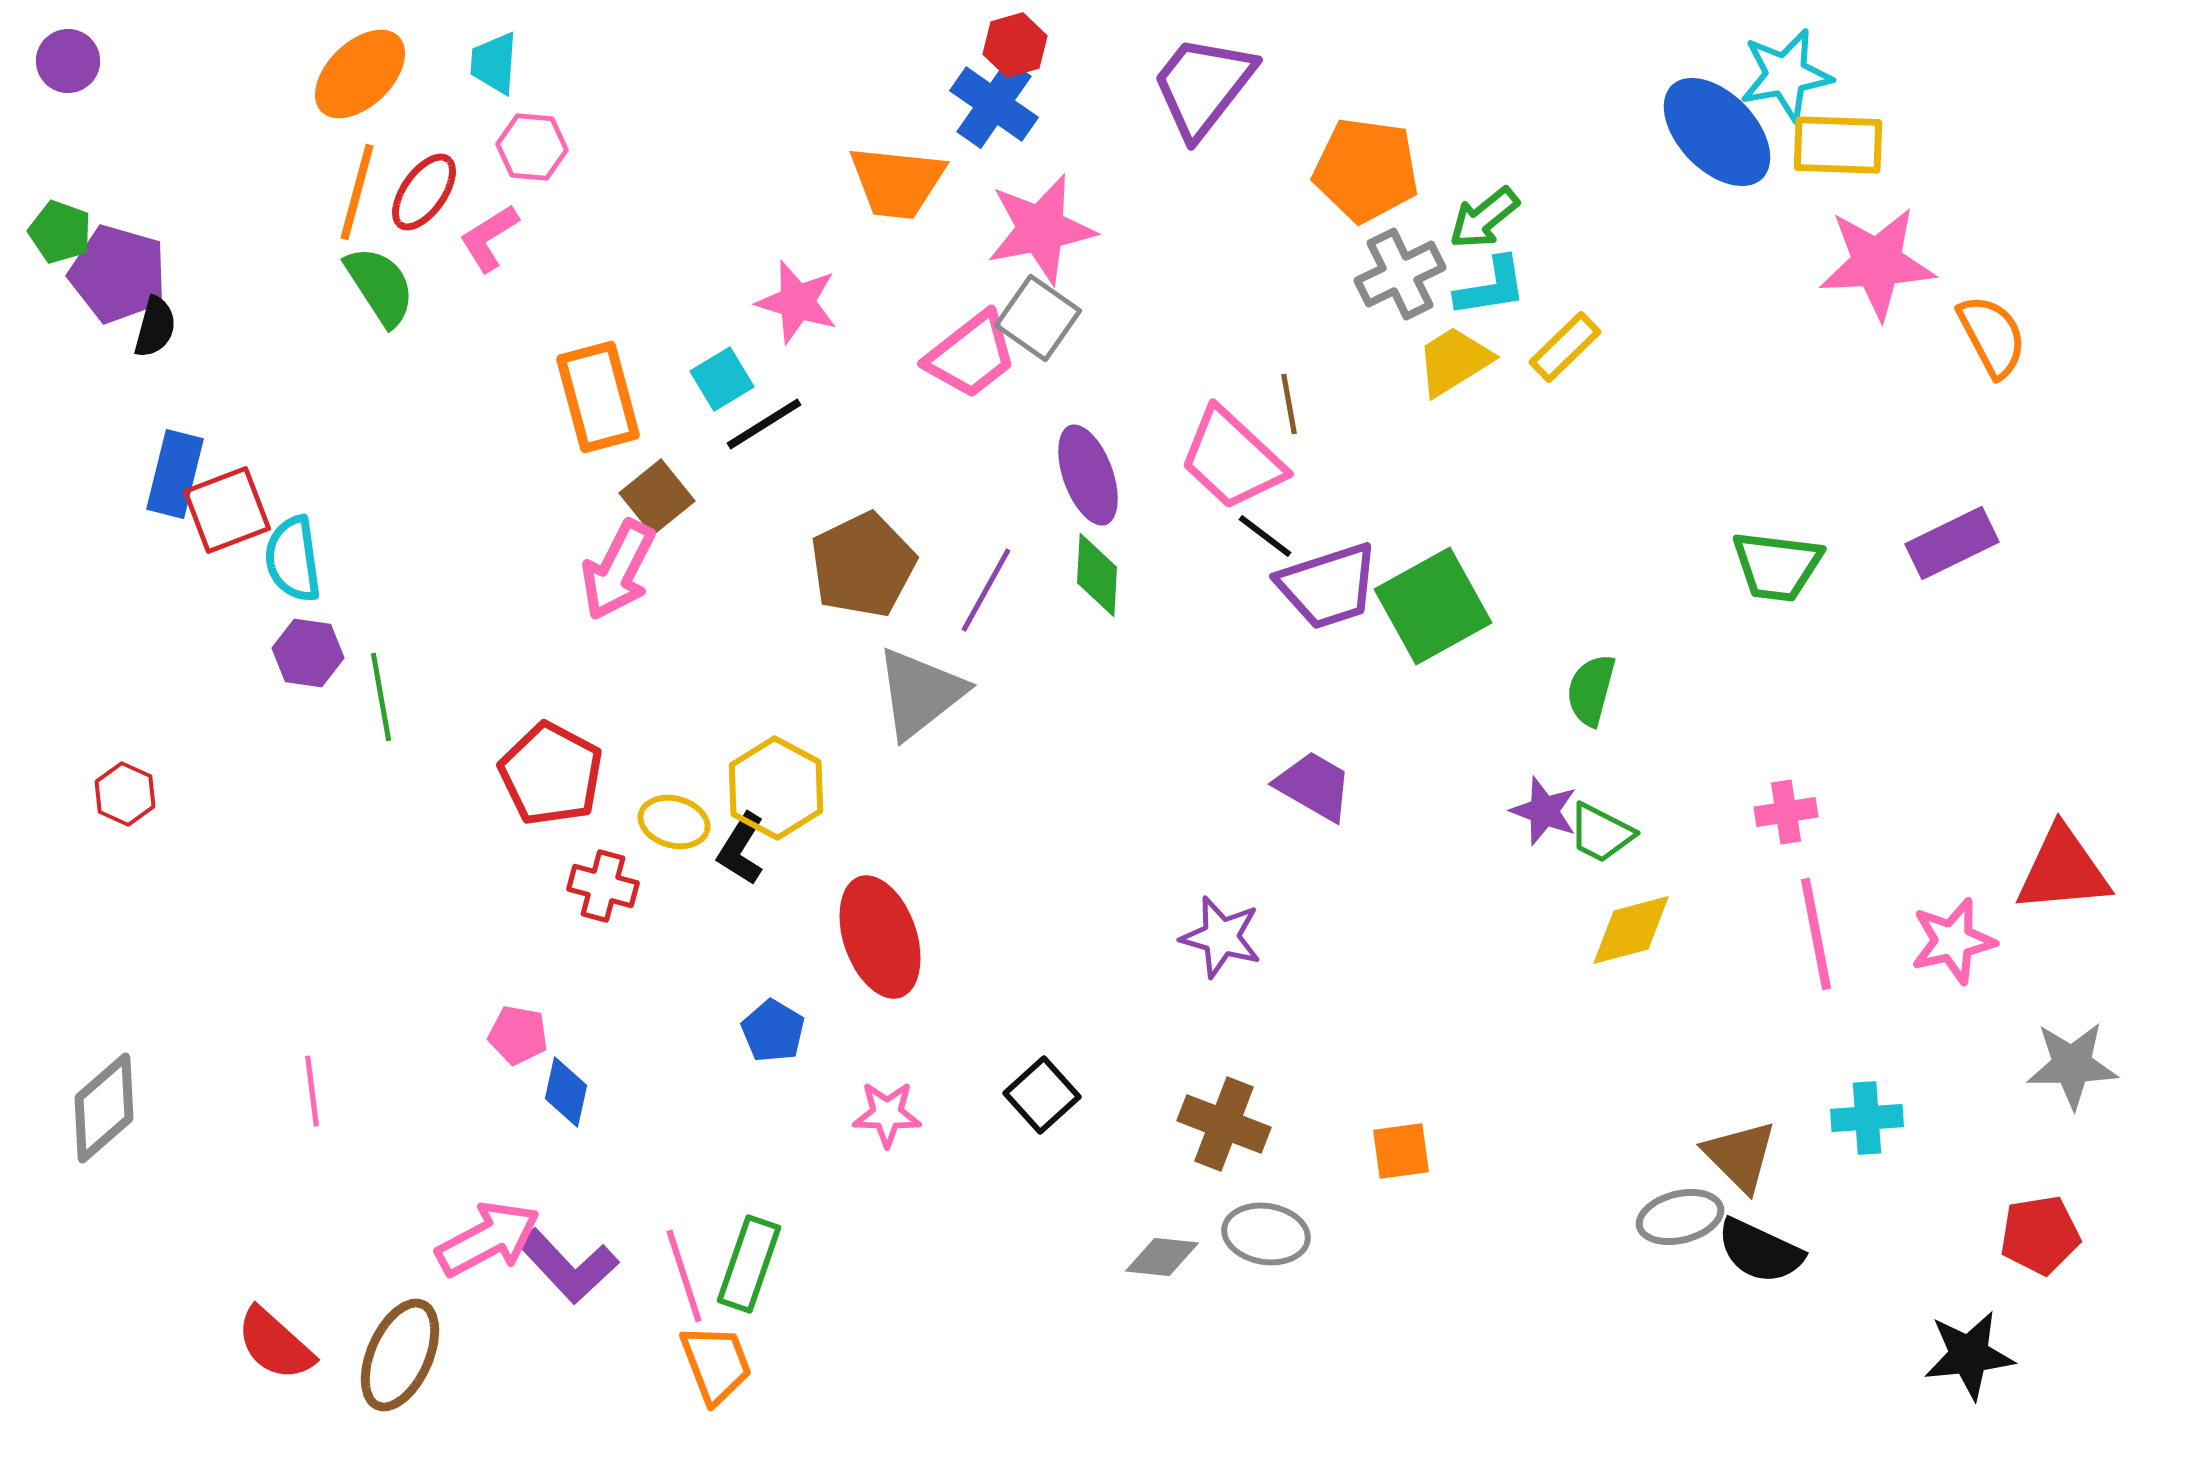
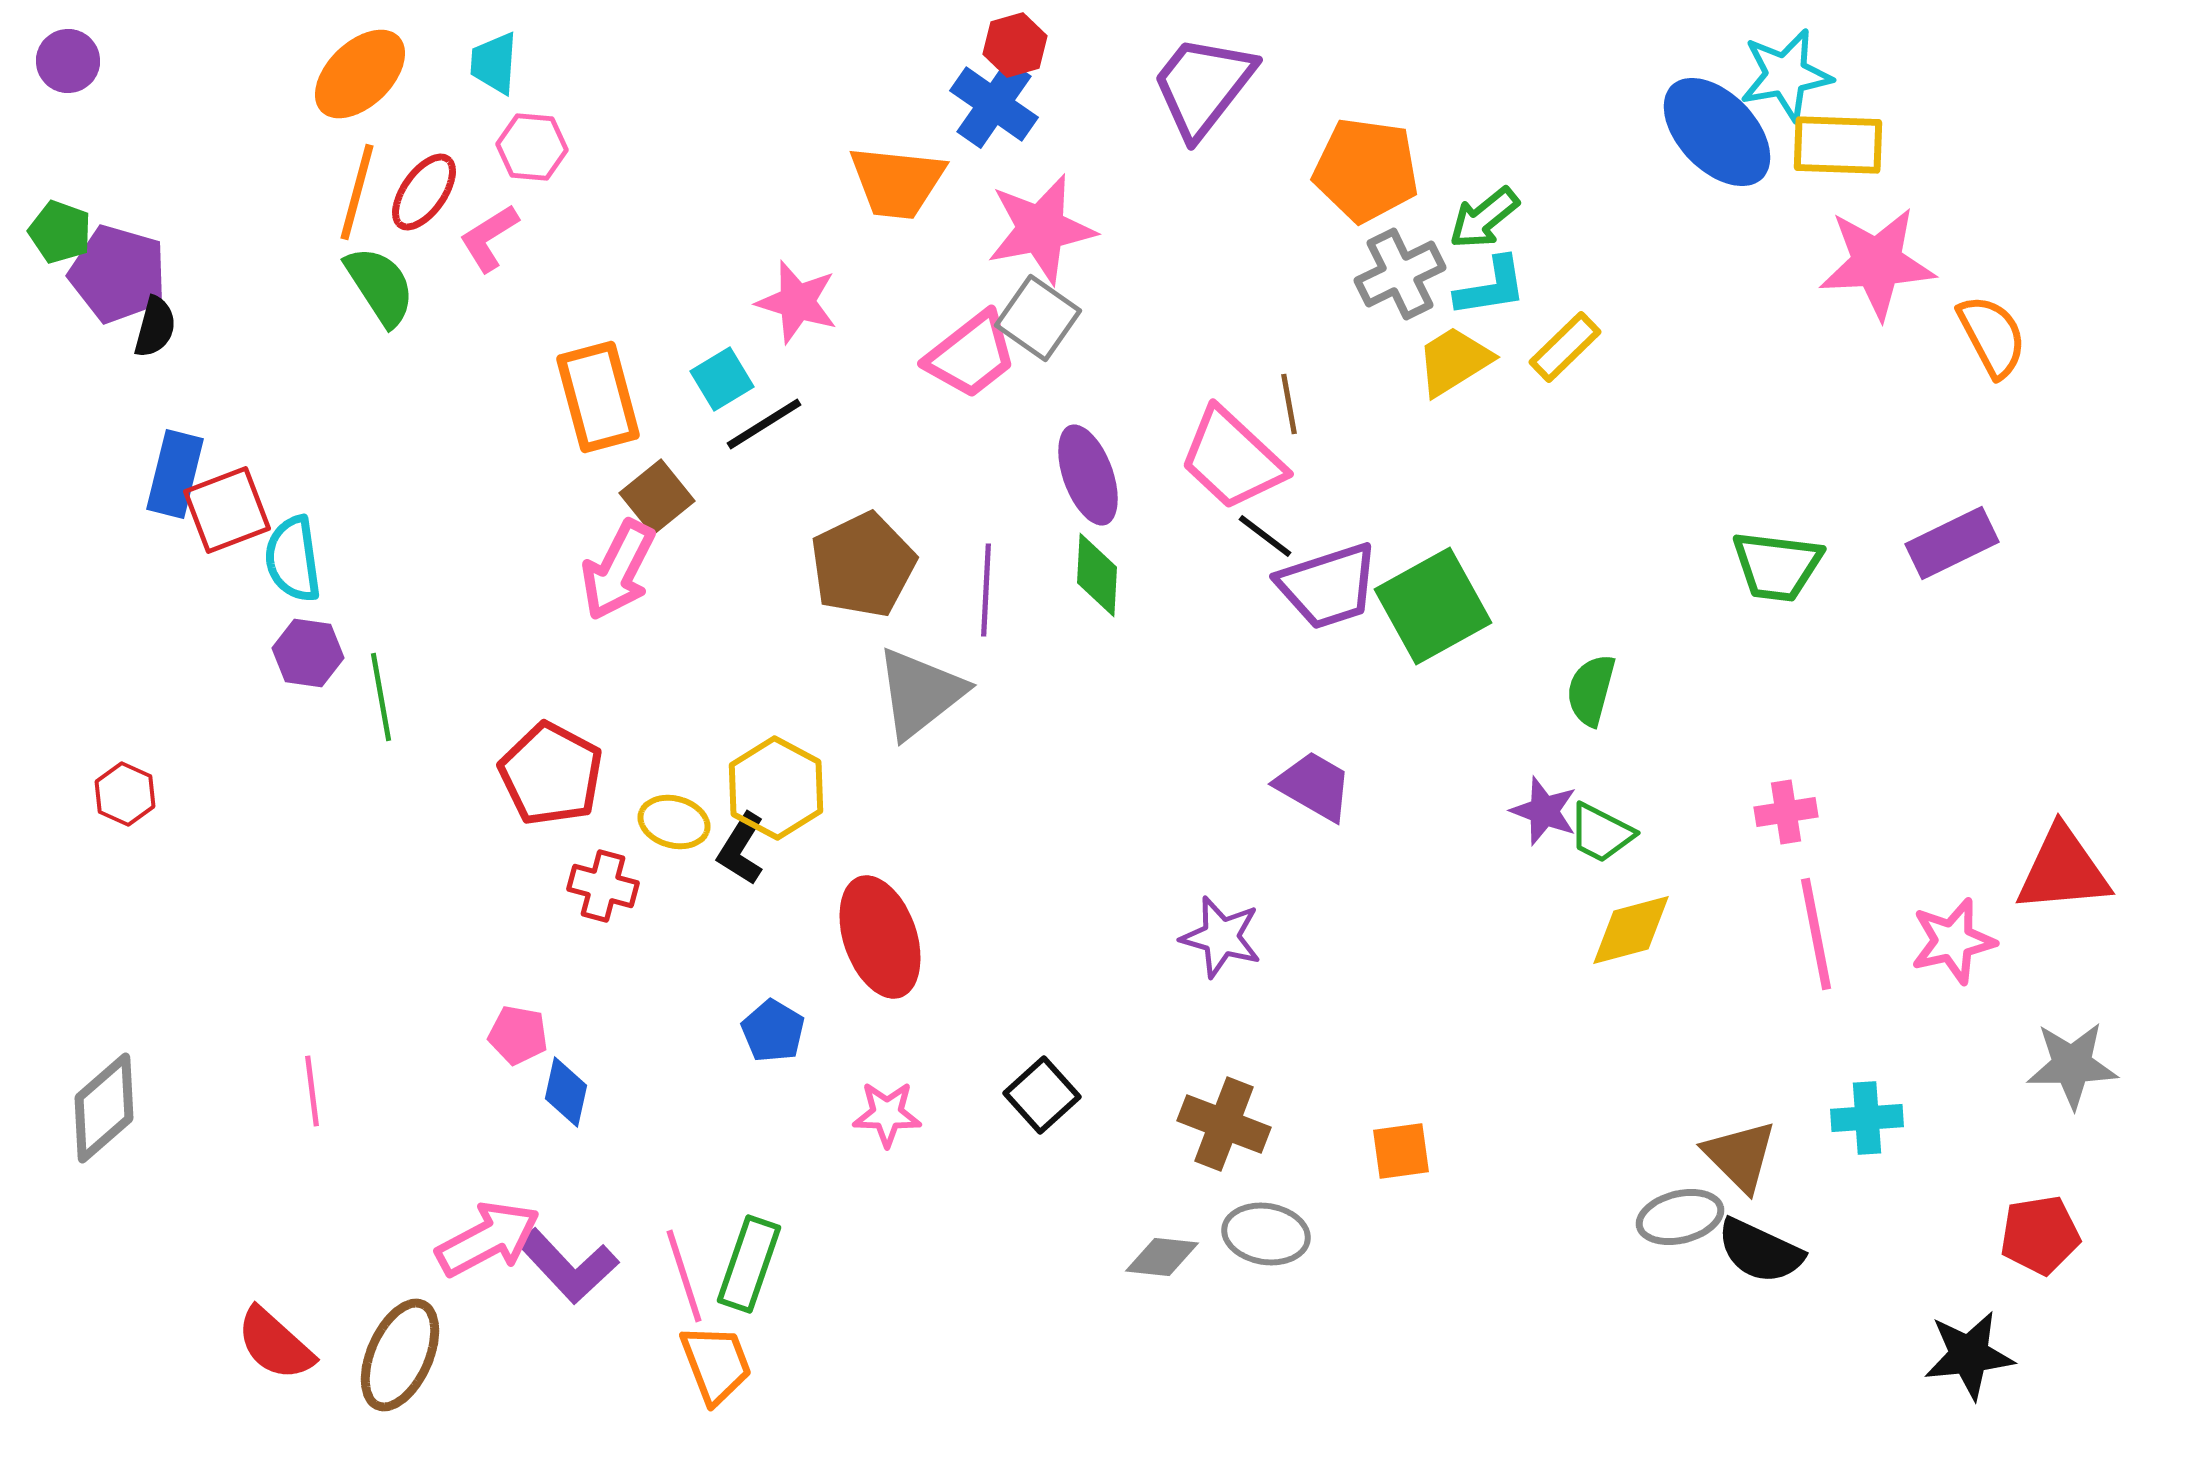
purple line at (986, 590): rotated 26 degrees counterclockwise
